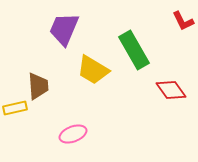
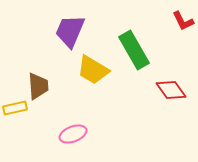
purple trapezoid: moved 6 px right, 2 px down
